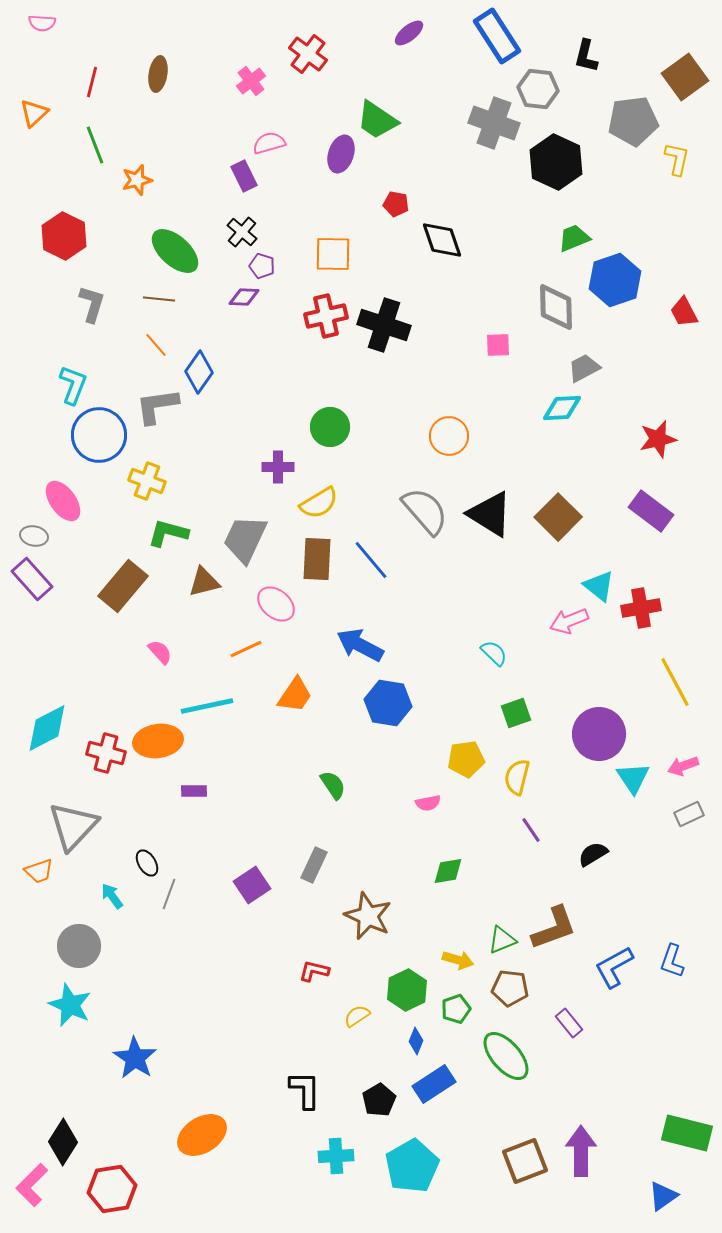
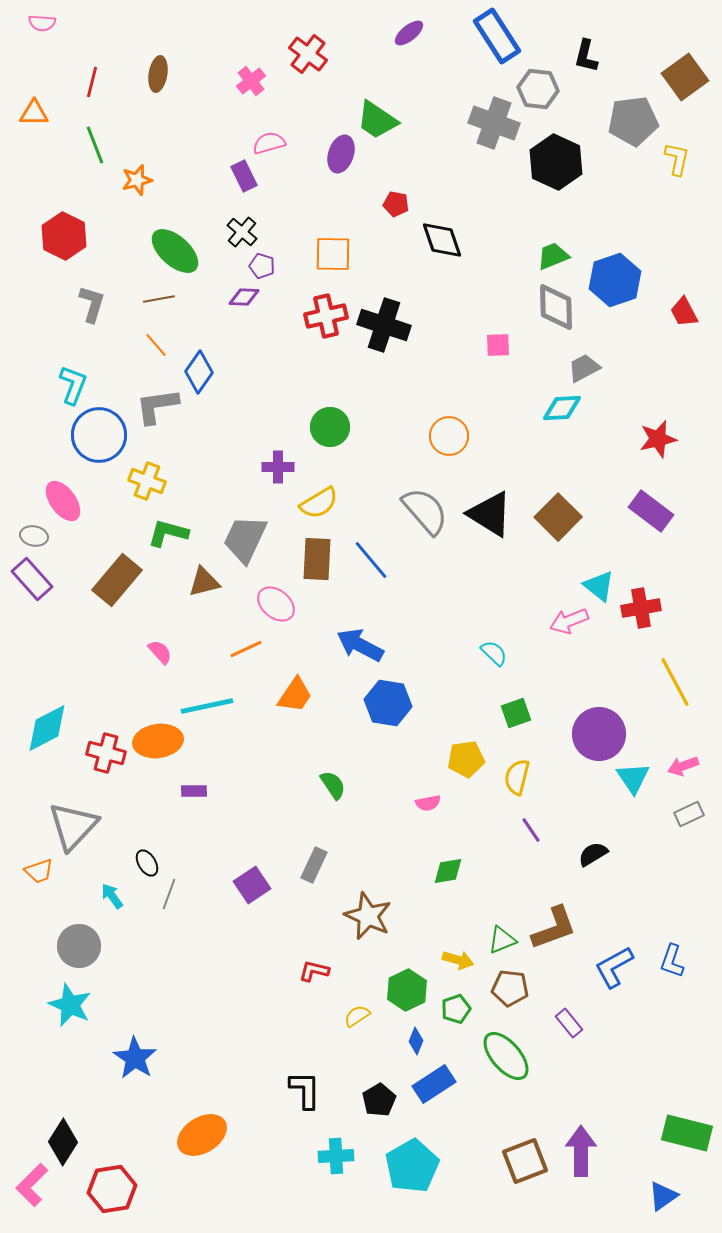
orange triangle at (34, 113): rotated 44 degrees clockwise
green trapezoid at (574, 238): moved 21 px left, 18 px down
brown line at (159, 299): rotated 16 degrees counterclockwise
brown rectangle at (123, 586): moved 6 px left, 6 px up
